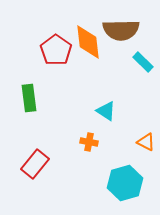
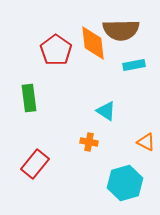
orange diamond: moved 5 px right, 1 px down
cyan rectangle: moved 9 px left, 3 px down; rotated 55 degrees counterclockwise
